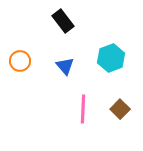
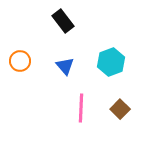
cyan hexagon: moved 4 px down
pink line: moved 2 px left, 1 px up
